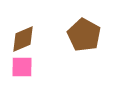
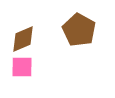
brown pentagon: moved 5 px left, 5 px up
